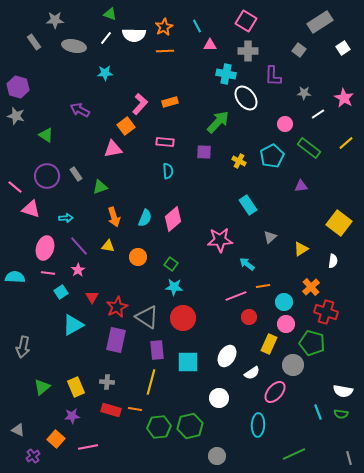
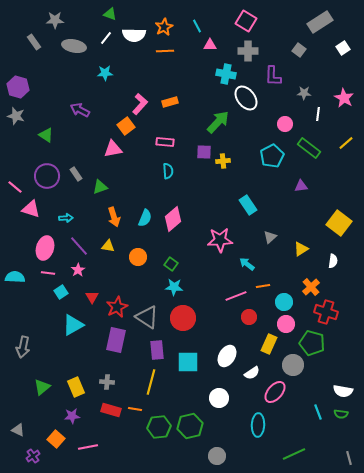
white line at (318, 114): rotated 48 degrees counterclockwise
yellow cross at (239, 161): moved 16 px left; rotated 32 degrees counterclockwise
